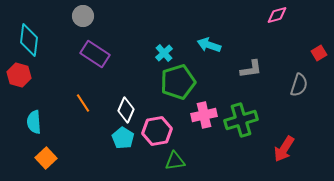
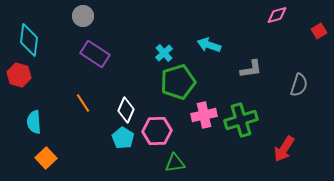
red square: moved 22 px up
pink hexagon: rotated 8 degrees clockwise
green triangle: moved 2 px down
